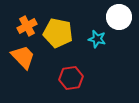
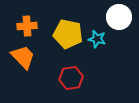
orange cross: rotated 24 degrees clockwise
yellow pentagon: moved 10 px right, 1 px down
